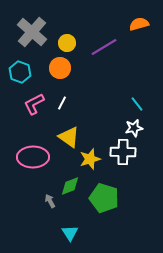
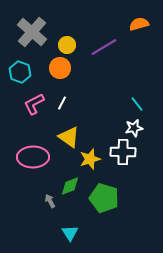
yellow circle: moved 2 px down
